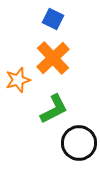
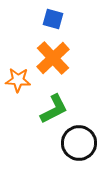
blue square: rotated 10 degrees counterclockwise
orange star: rotated 20 degrees clockwise
